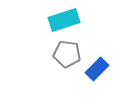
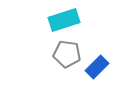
blue rectangle: moved 2 px up
